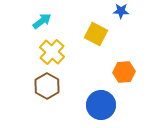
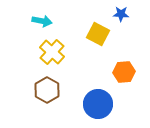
blue star: moved 3 px down
cyan arrow: rotated 48 degrees clockwise
yellow square: moved 2 px right
brown hexagon: moved 4 px down
blue circle: moved 3 px left, 1 px up
